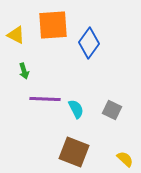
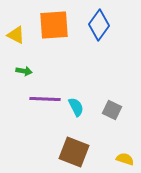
orange square: moved 1 px right
blue diamond: moved 10 px right, 18 px up
green arrow: rotated 63 degrees counterclockwise
cyan semicircle: moved 2 px up
yellow semicircle: rotated 24 degrees counterclockwise
